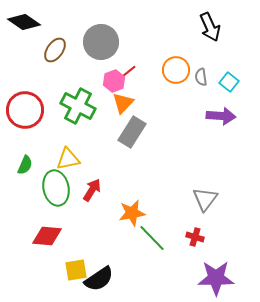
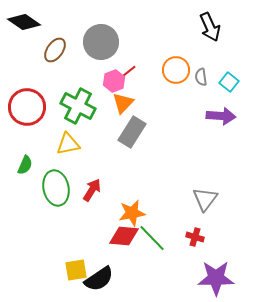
red circle: moved 2 px right, 3 px up
yellow triangle: moved 15 px up
red diamond: moved 77 px right
